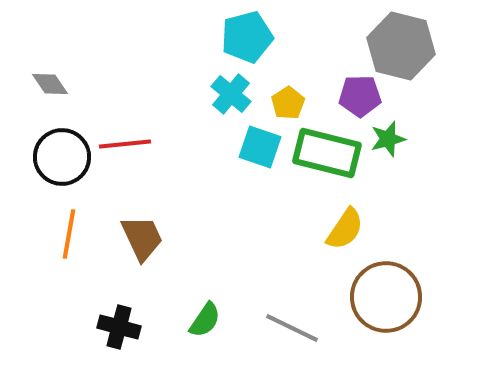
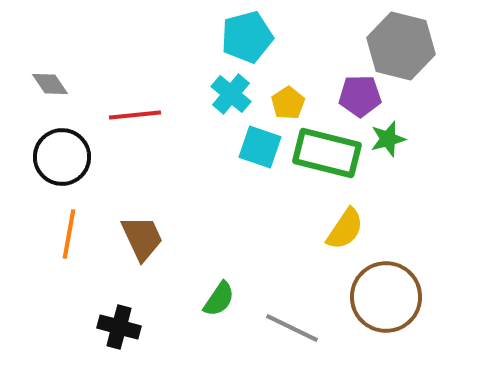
red line: moved 10 px right, 29 px up
green semicircle: moved 14 px right, 21 px up
